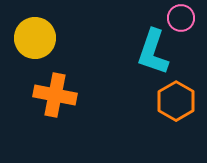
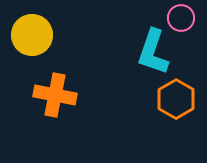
yellow circle: moved 3 px left, 3 px up
orange hexagon: moved 2 px up
